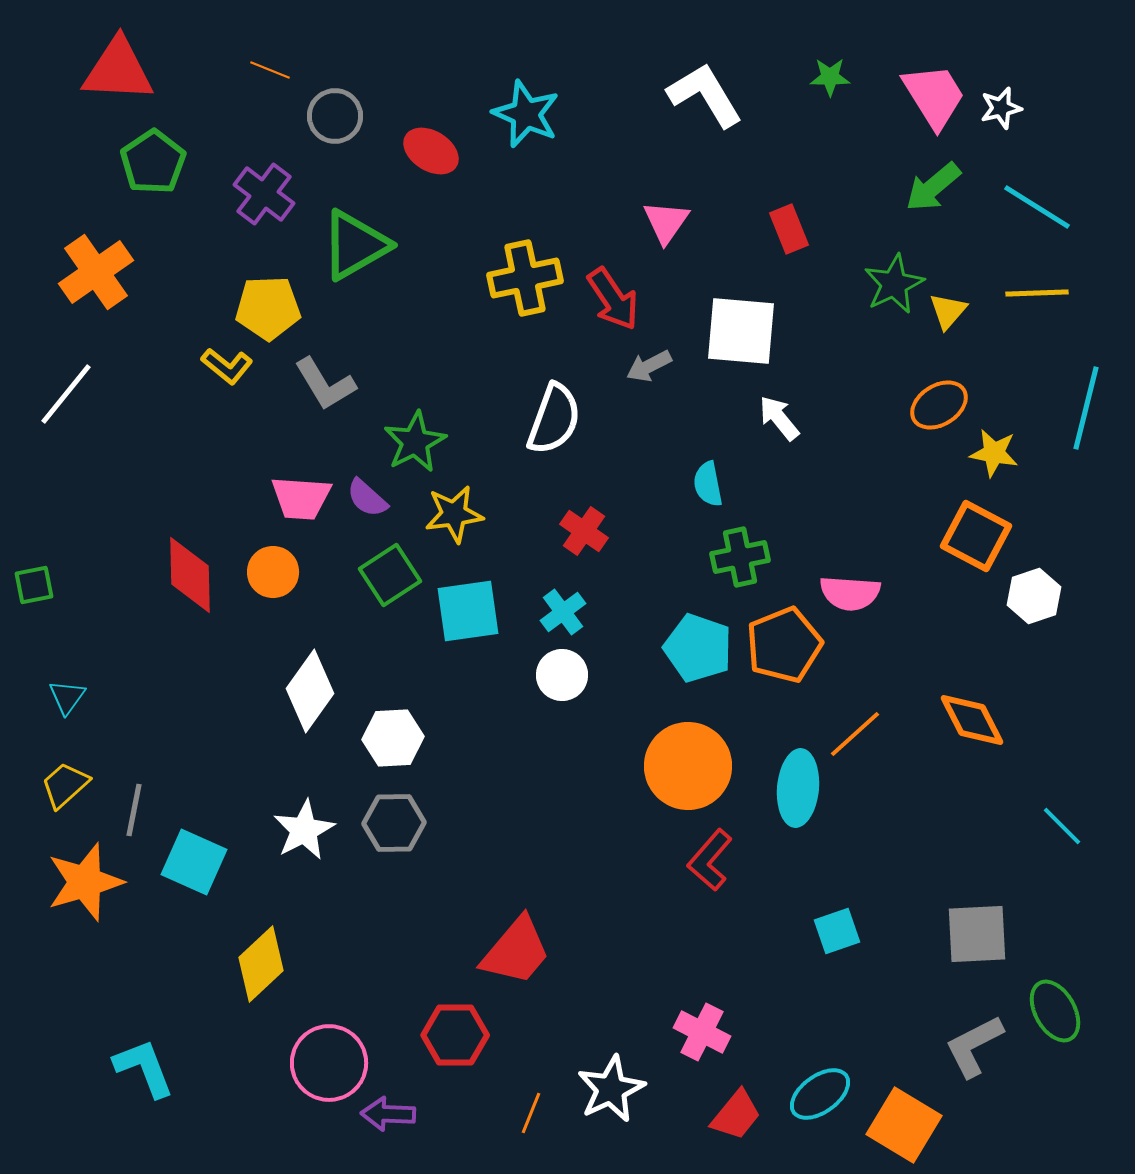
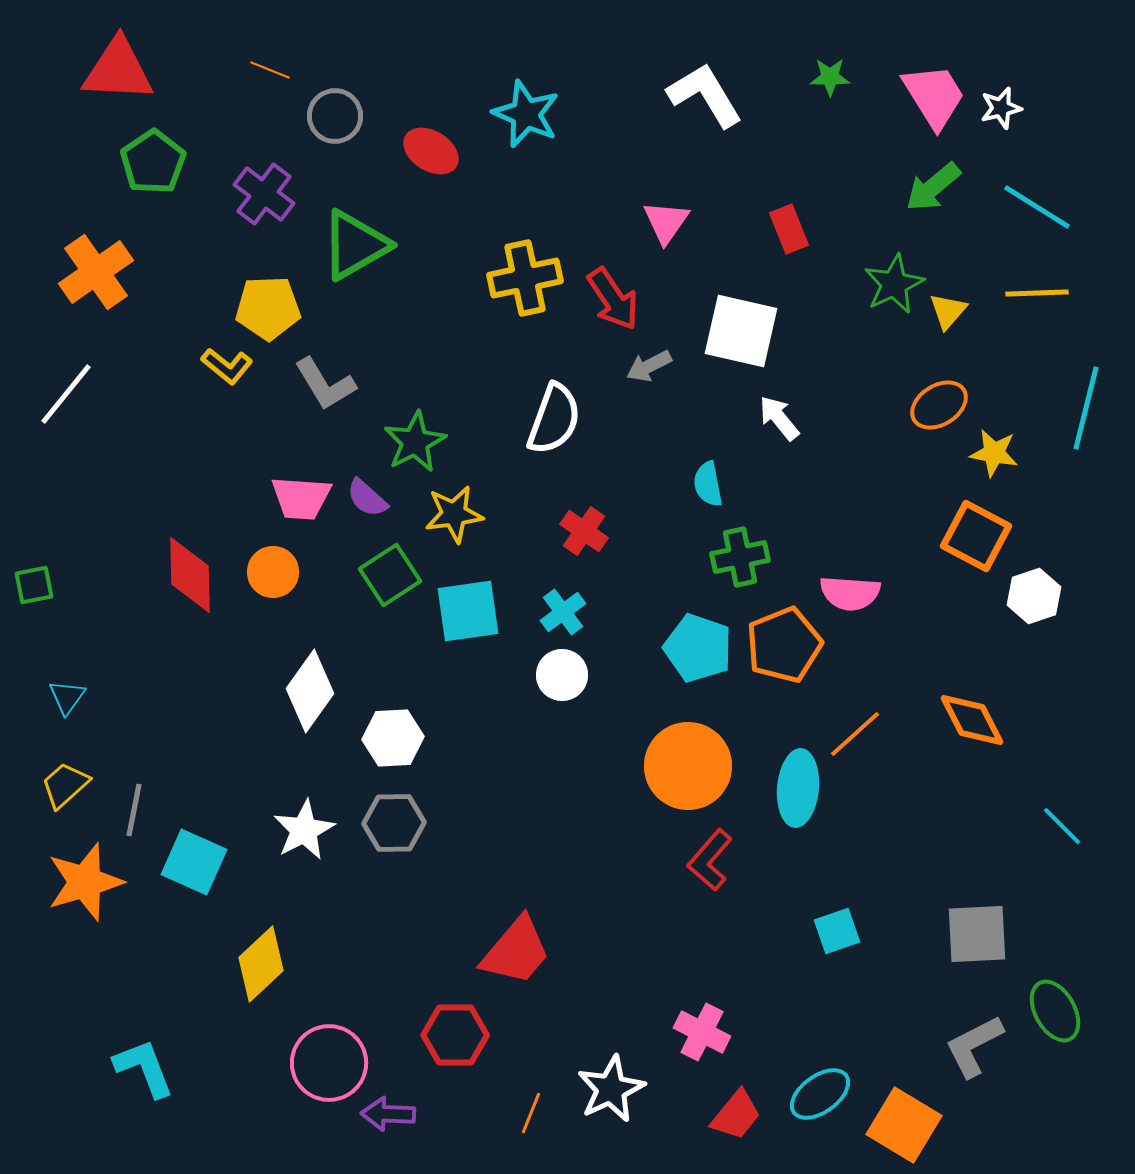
white square at (741, 331): rotated 8 degrees clockwise
